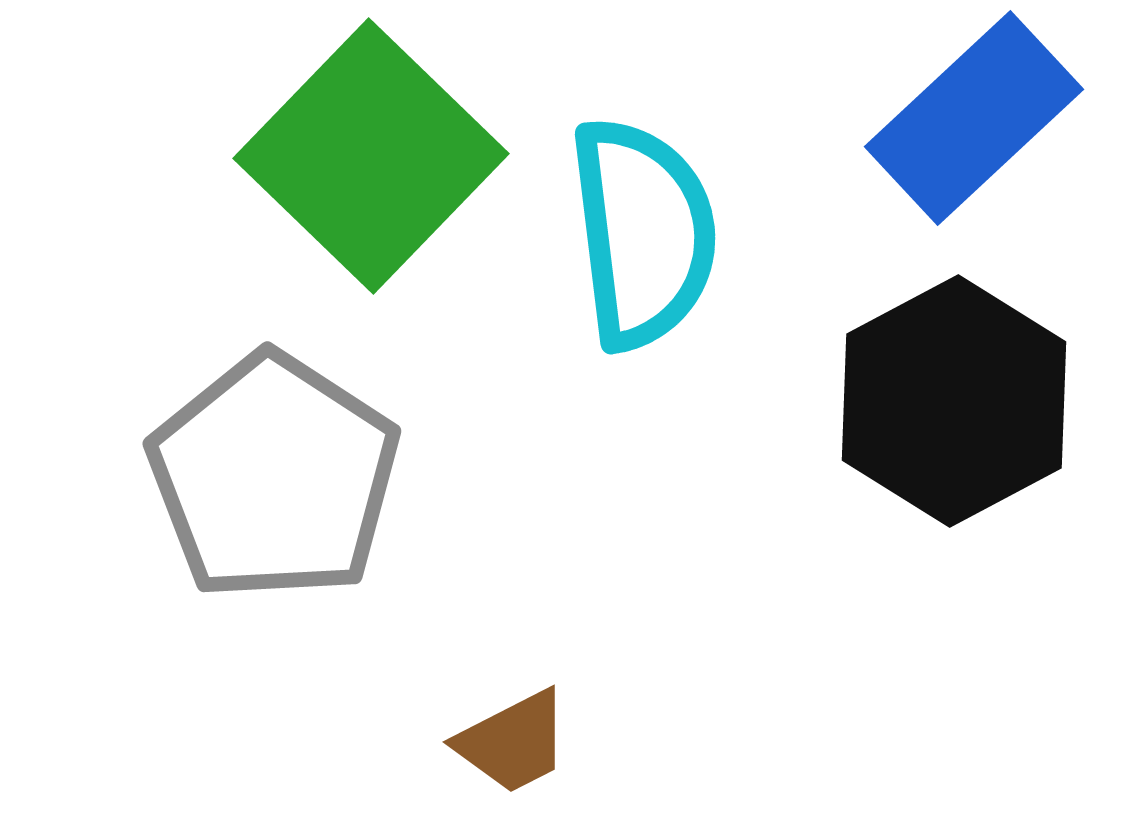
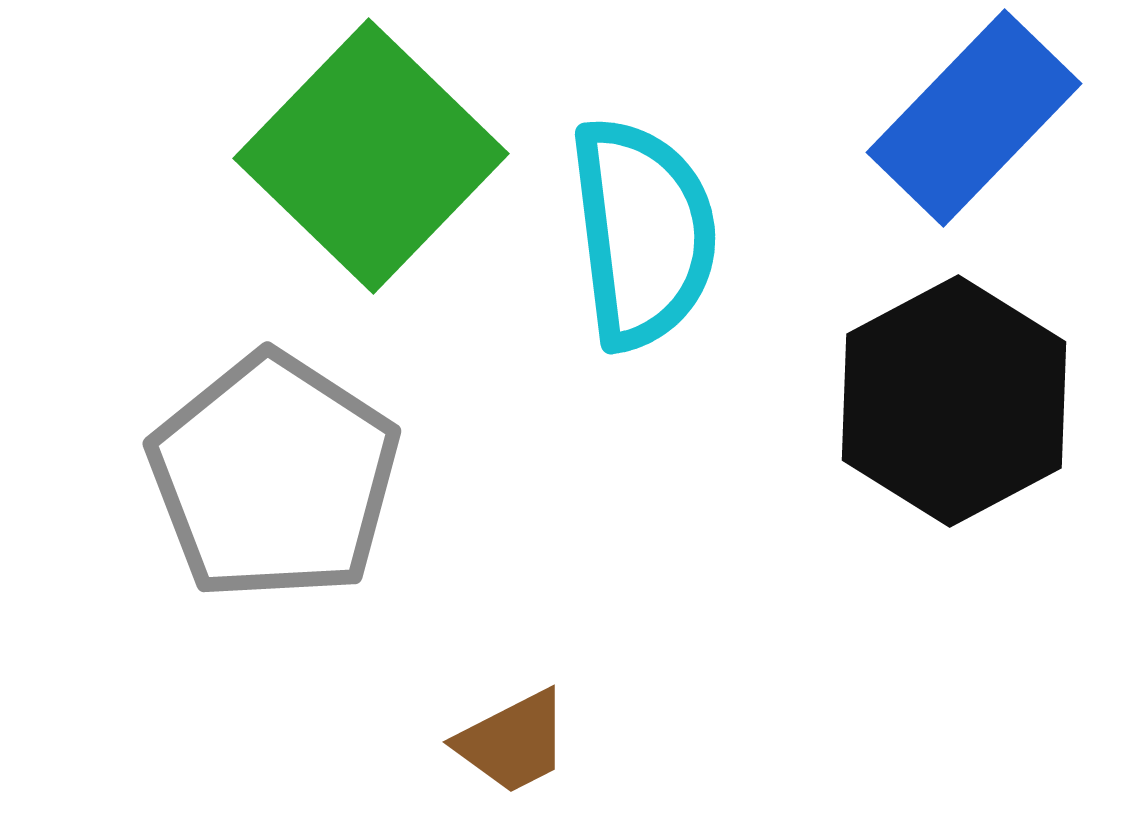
blue rectangle: rotated 3 degrees counterclockwise
